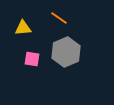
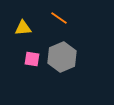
gray hexagon: moved 4 px left, 5 px down
